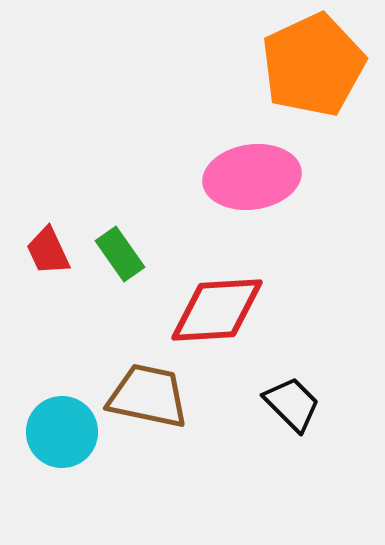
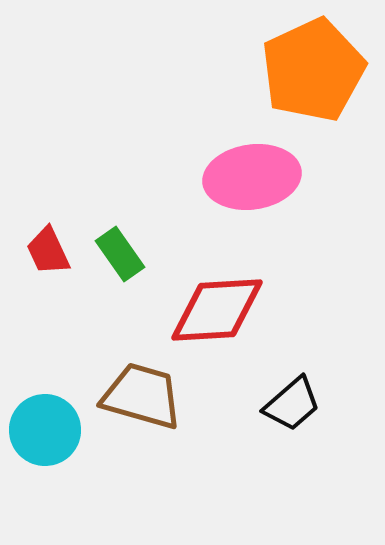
orange pentagon: moved 5 px down
brown trapezoid: moved 6 px left; rotated 4 degrees clockwise
black trapezoid: rotated 94 degrees clockwise
cyan circle: moved 17 px left, 2 px up
